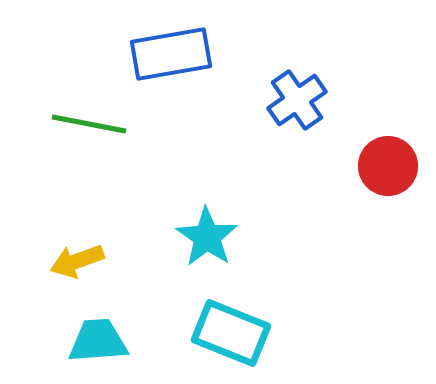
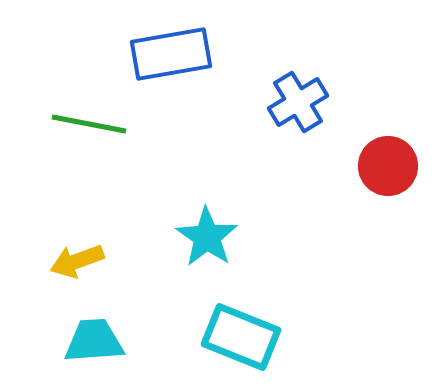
blue cross: moved 1 px right, 2 px down; rotated 4 degrees clockwise
cyan rectangle: moved 10 px right, 4 px down
cyan trapezoid: moved 4 px left
